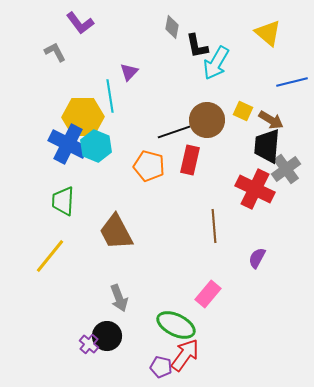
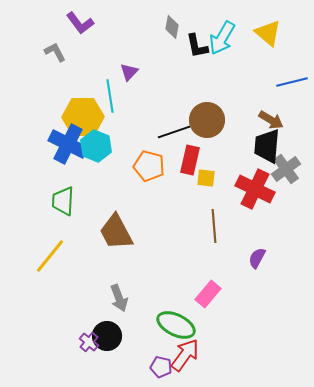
cyan arrow: moved 6 px right, 25 px up
yellow square: moved 37 px left, 67 px down; rotated 18 degrees counterclockwise
purple cross: moved 2 px up
